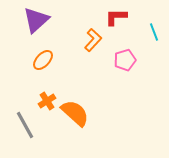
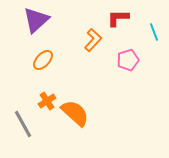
red L-shape: moved 2 px right, 1 px down
pink pentagon: moved 3 px right
gray line: moved 2 px left, 1 px up
